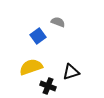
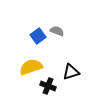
gray semicircle: moved 1 px left, 9 px down
